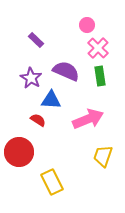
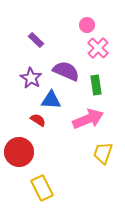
green rectangle: moved 4 px left, 9 px down
yellow trapezoid: moved 3 px up
yellow rectangle: moved 10 px left, 6 px down
